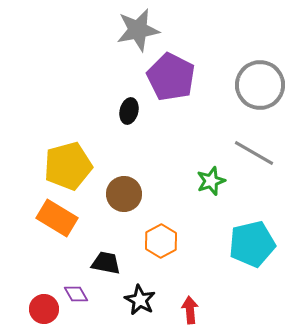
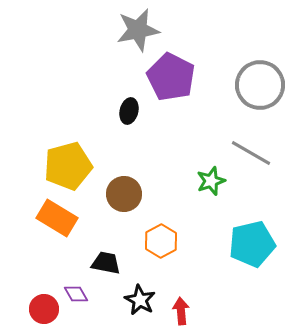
gray line: moved 3 px left
red arrow: moved 9 px left, 1 px down
